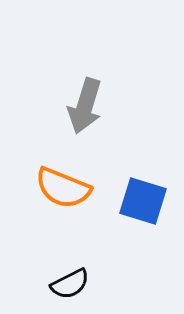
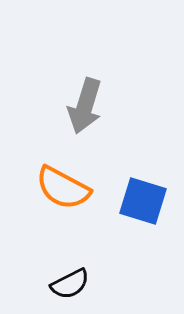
orange semicircle: rotated 6 degrees clockwise
